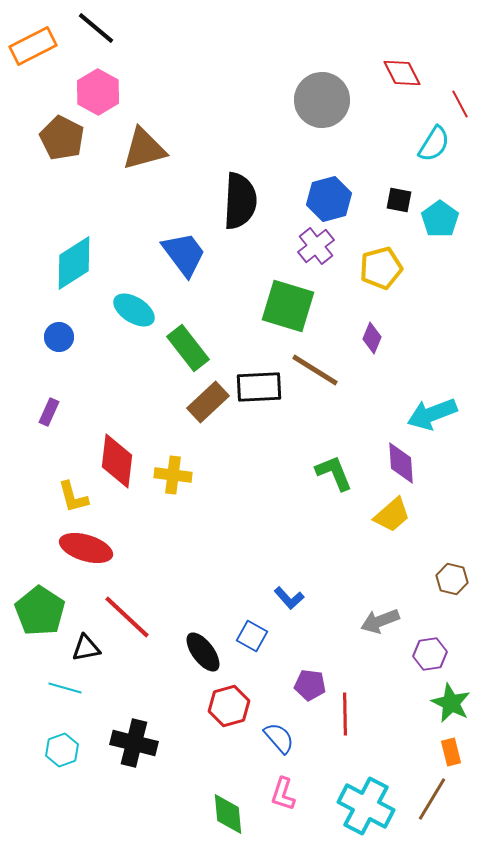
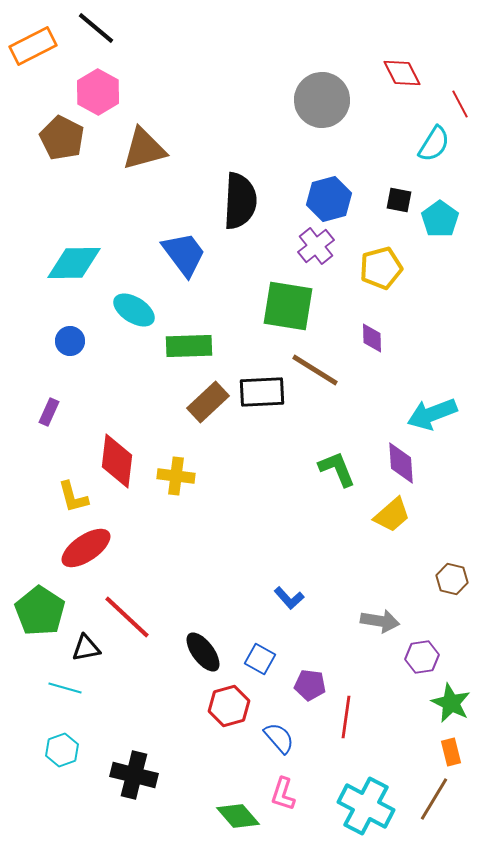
cyan diamond at (74, 263): rotated 32 degrees clockwise
green square at (288, 306): rotated 8 degrees counterclockwise
blue circle at (59, 337): moved 11 px right, 4 px down
purple diamond at (372, 338): rotated 24 degrees counterclockwise
green rectangle at (188, 348): moved 1 px right, 2 px up; rotated 54 degrees counterclockwise
black rectangle at (259, 387): moved 3 px right, 5 px down
green L-shape at (334, 473): moved 3 px right, 4 px up
yellow cross at (173, 475): moved 3 px right, 1 px down
red ellipse at (86, 548): rotated 51 degrees counterclockwise
gray arrow at (380, 621): rotated 150 degrees counterclockwise
blue square at (252, 636): moved 8 px right, 23 px down
purple hexagon at (430, 654): moved 8 px left, 3 px down
red line at (345, 714): moved 1 px right, 3 px down; rotated 9 degrees clockwise
black cross at (134, 743): moved 32 px down
brown line at (432, 799): moved 2 px right
green diamond at (228, 814): moved 10 px right, 2 px down; rotated 36 degrees counterclockwise
